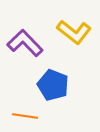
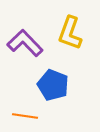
yellow L-shape: moved 4 px left, 1 px down; rotated 72 degrees clockwise
